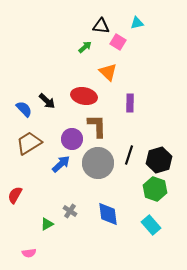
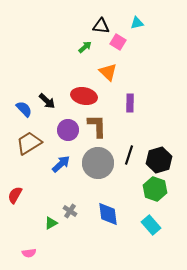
purple circle: moved 4 px left, 9 px up
green triangle: moved 4 px right, 1 px up
